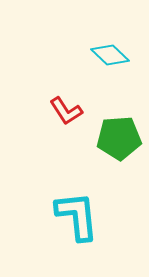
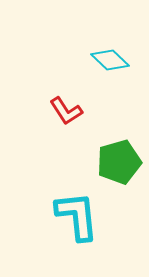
cyan diamond: moved 5 px down
green pentagon: moved 24 px down; rotated 12 degrees counterclockwise
